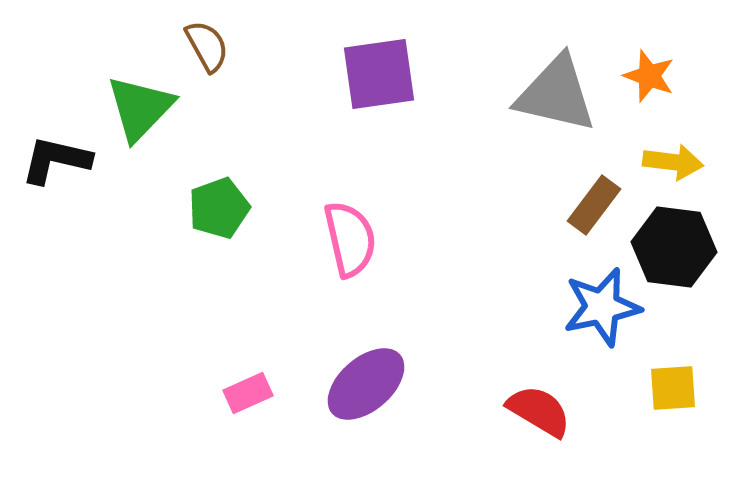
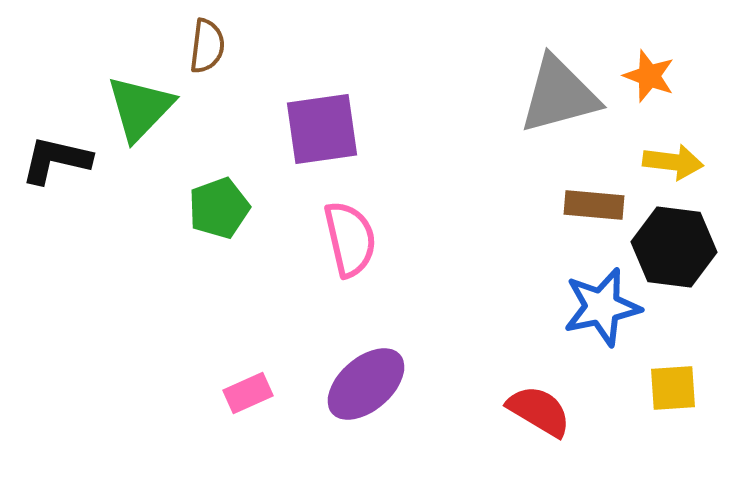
brown semicircle: rotated 36 degrees clockwise
purple square: moved 57 px left, 55 px down
gray triangle: moved 3 px right, 1 px down; rotated 28 degrees counterclockwise
brown rectangle: rotated 58 degrees clockwise
